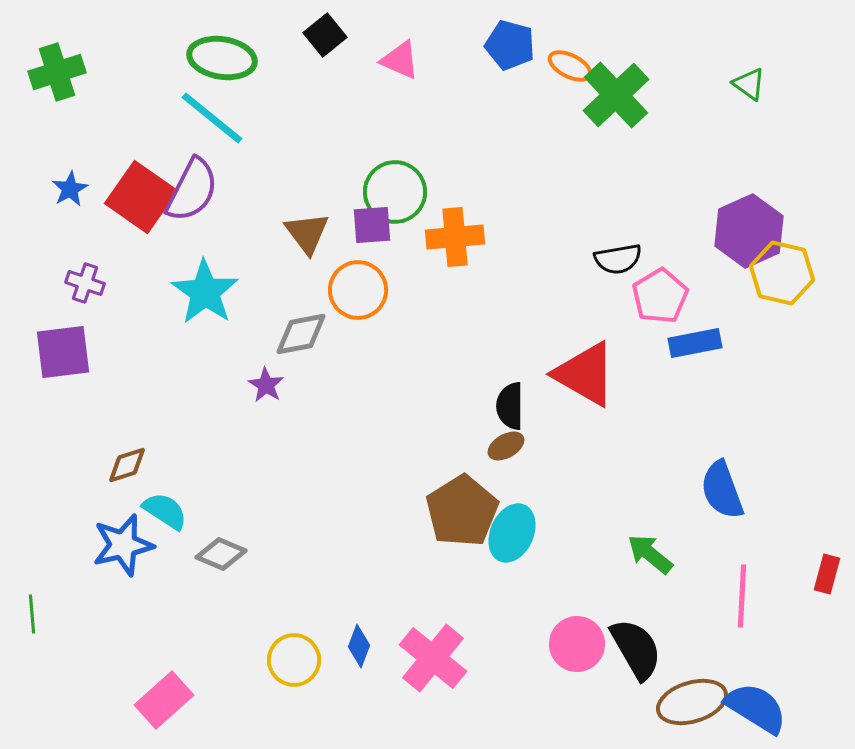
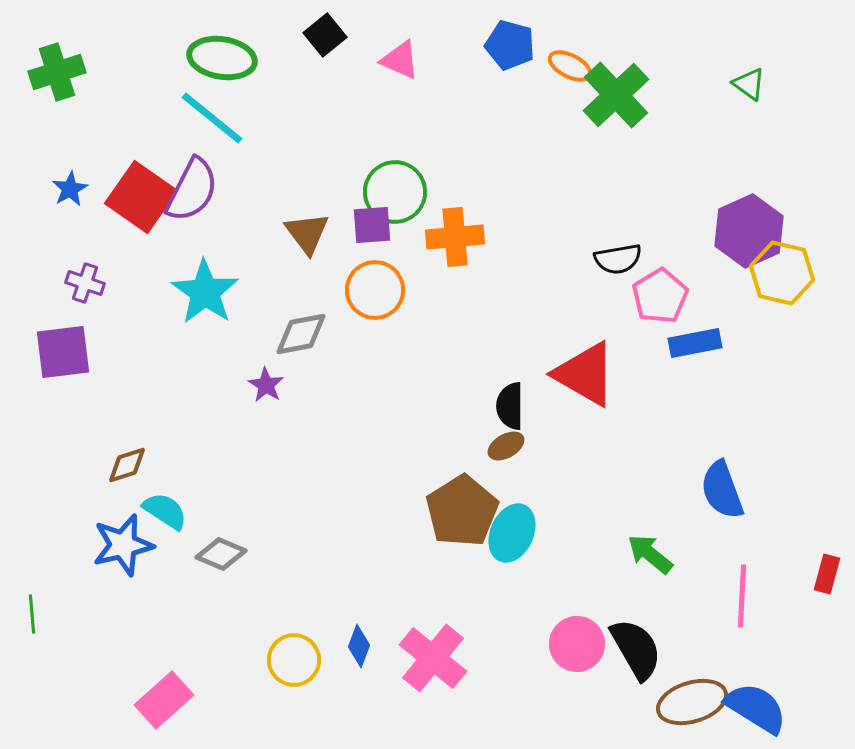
orange circle at (358, 290): moved 17 px right
